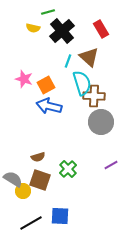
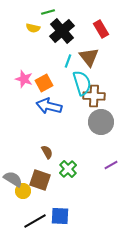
brown triangle: rotated 10 degrees clockwise
orange square: moved 2 px left, 2 px up
brown semicircle: moved 9 px right, 5 px up; rotated 104 degrees counterclockwise
black line: moved 4 px right, 2 px up
